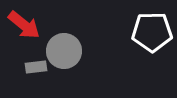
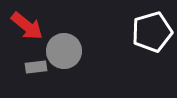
red arrow: moved 3 px right, 1 px down
white pentagon: rotated 15 degrees counterclockwise
